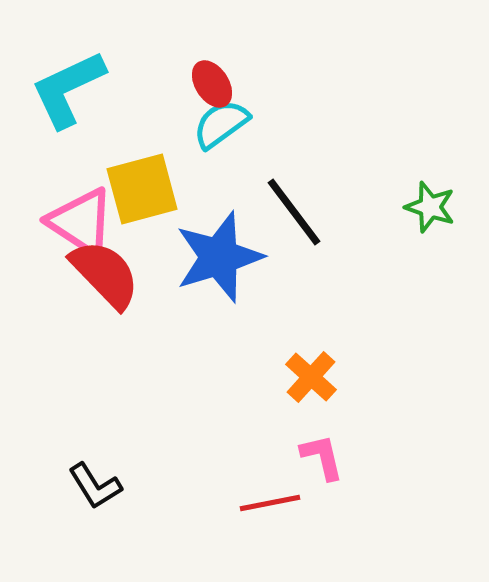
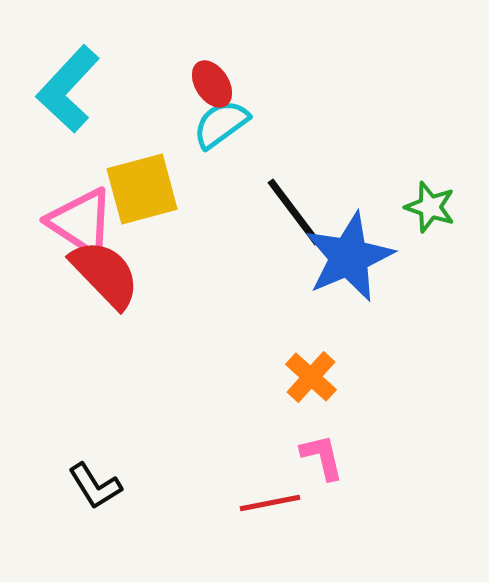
cyan L-shape: rotated 22 degrees counterclockwise
blue star: moved 130 px right; rotated 6 degrees counterclockwise
